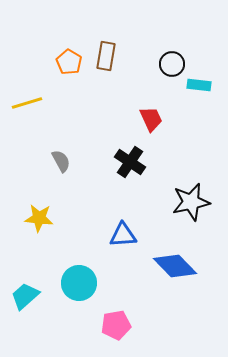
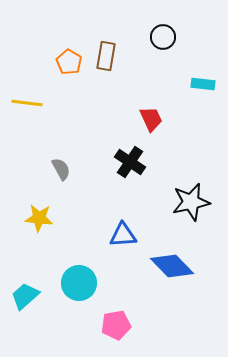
black circle: moved 9 px left, 27 px up
cyan rectangle: moved 4 px right, 1 px up
yellow line: rotated 24 degrees clockwise
gray semicircle: moved 8 px down
blue diamond: moved 3 px left
